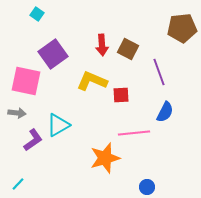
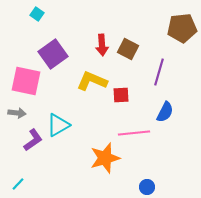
purple line: rotated 36 degrees clockwise
